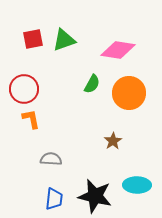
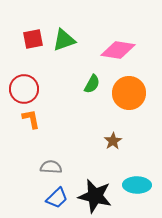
gray semicircle: moved 8 px down
blue trapezoid: moved 3 px right, 1 px up; rotated 40 degrees clockwise
